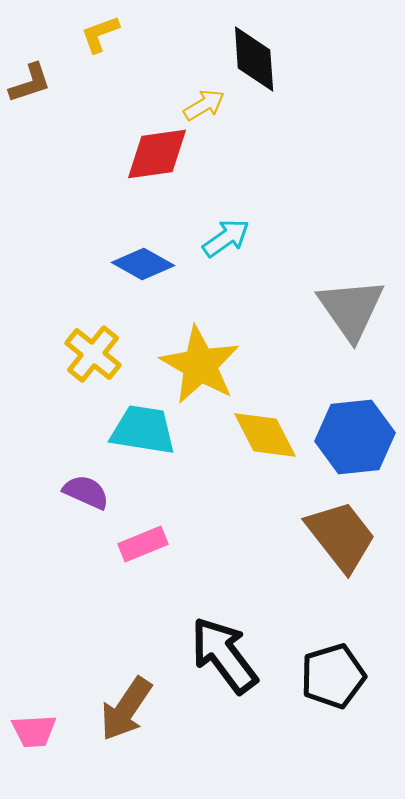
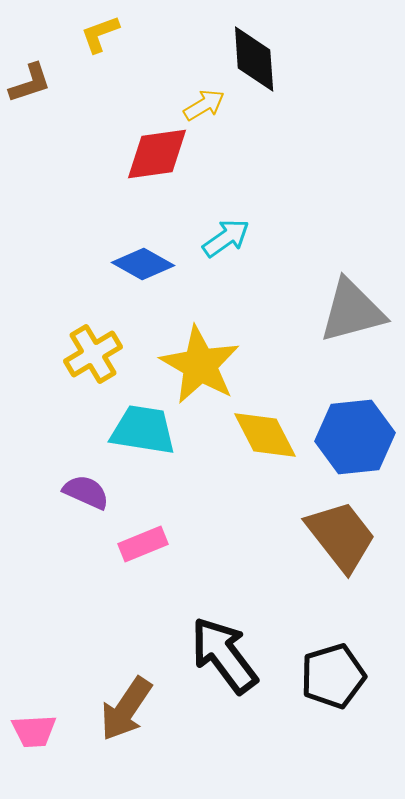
gray triangle: moved 1 px right, 2 px down; rotated 50 degrees clockwise
yellow cross: rotated 20 degrees clockwise
